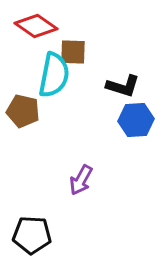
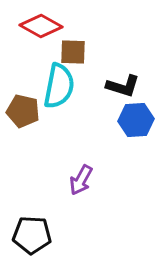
red diamond: moved 5 px right; rotated 6 degrees counterclockwise
cyan semicircle: moved 5 px right, 11 px down
